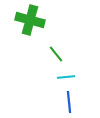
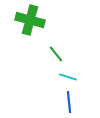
cyan line: moved 2 px right; rotated 24 degrees clockwise
